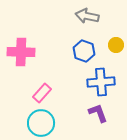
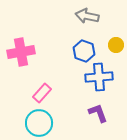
pink cross: rotated 12 degrees counterclockwise
blue cross: moved 2 px left, 5 px up
cyan circle: moved 2 px left
